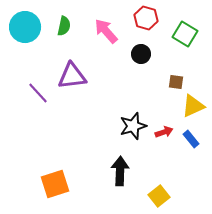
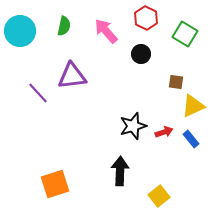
red hexagon: rotated 10 degrees clockwise
cyan circle: moved 5 px left, 4 px down
